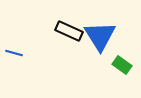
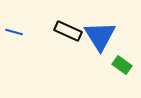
black rectangle: moved 1 px left
blue line: moved 21 px up
